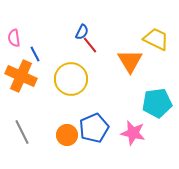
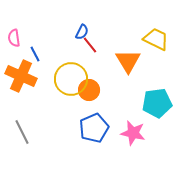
orange triangle: moved 2 px left
orange circle: moved 22 px right, 45 px up
